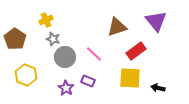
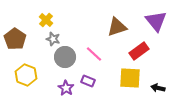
yellow cross: rotated 24 degrees counterclockwise
red rectangle: moved 3 px right
